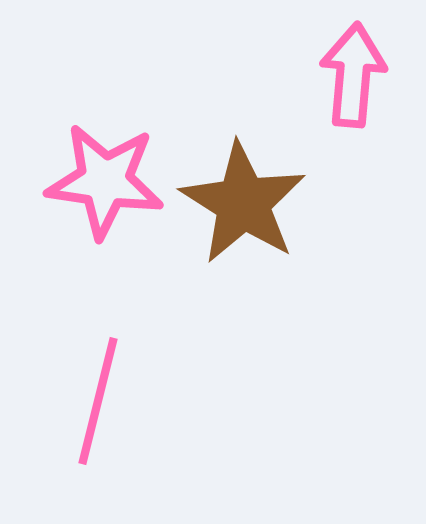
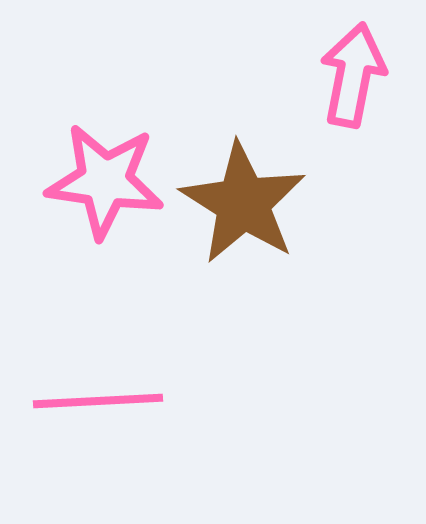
pink arrow: rotated 6 degrees clockwise
pink line: rotated 73 degrees clockwise
